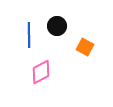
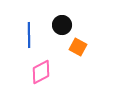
black circle: moved 5 px right, 1 px up
orange square: moved 7 px left
